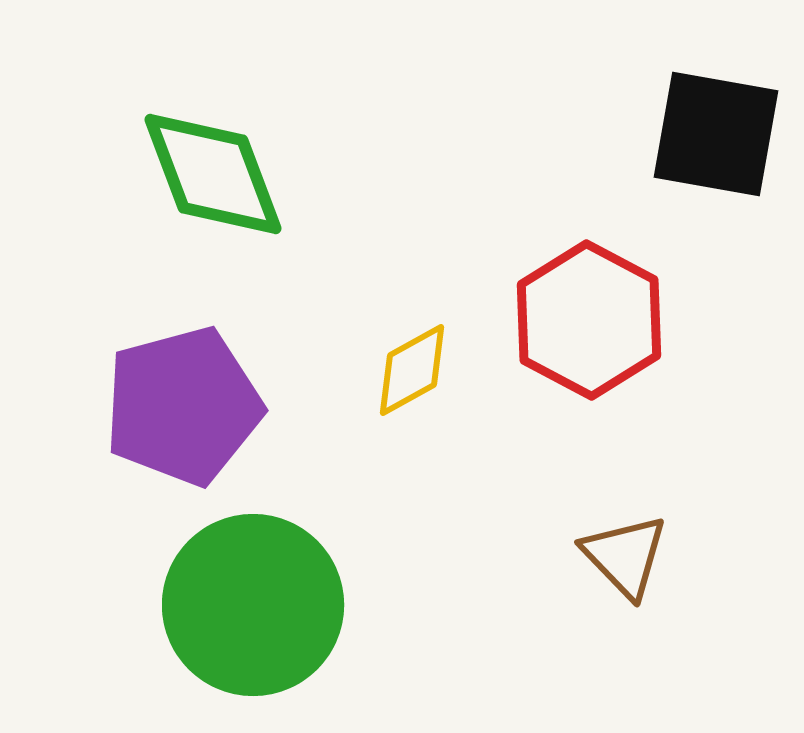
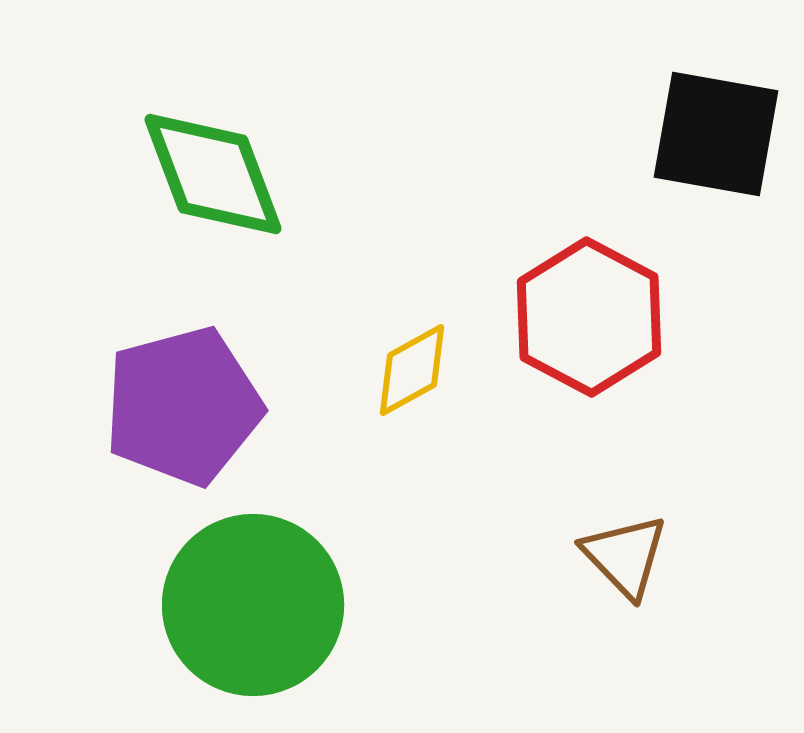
red hexagon: moved 3 px up
